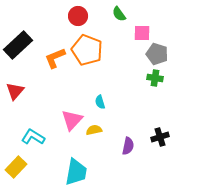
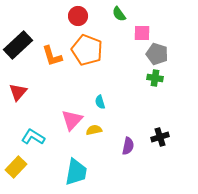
orange L-shape: moved 3 px left, 2 px up; rotated 85 degrees counterclockwise
red triangle: moved 3 px right, 1 px down
